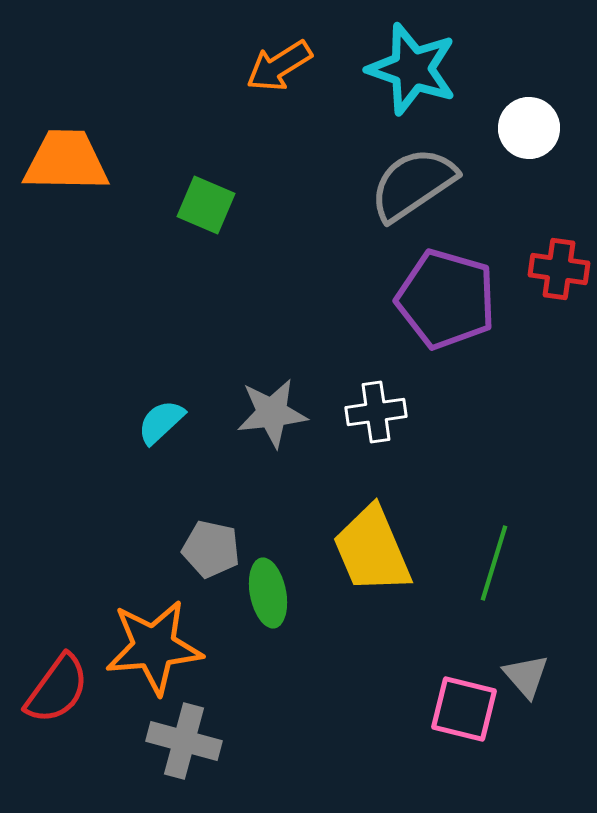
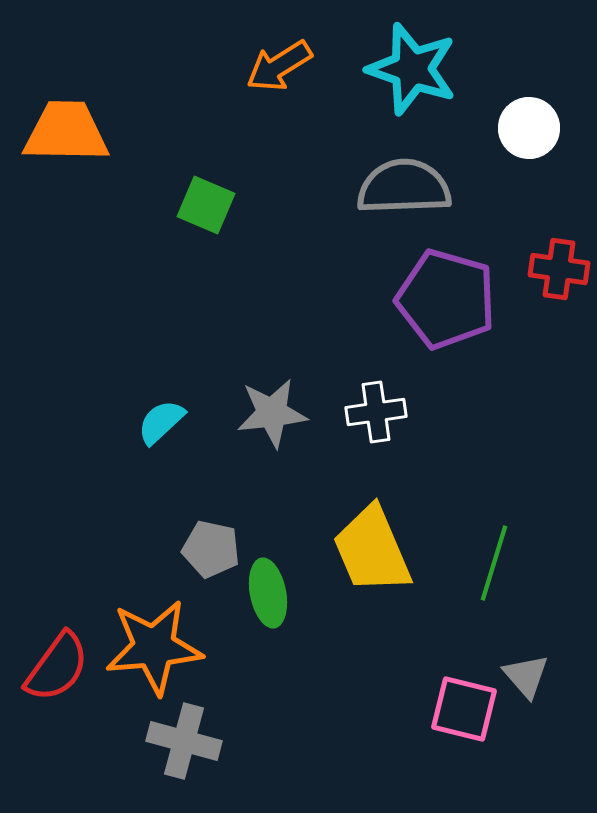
orange trapezoid: moved 29 px up
gray semicircle: moved 9 px left, 3 px down; rotated 32 degrees clockwise
red semicircle: moved 22 px up
